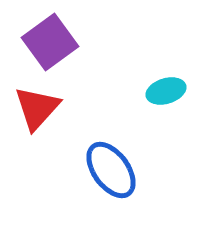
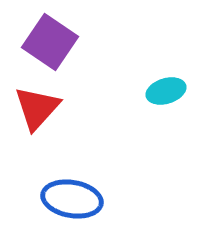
purple square: rotated 20 degrees counterclockwise
blue ellipse: moved 39 px left, 29 px down; rotated 44 degrees counterclockwise
